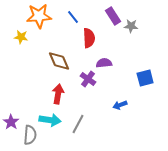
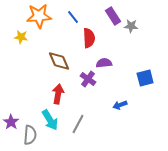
cyan arrow: rotated 50 degrees clockwise
